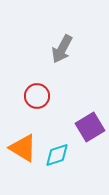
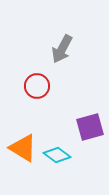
red circle: moved 10 px up
purple square: rotated 16 degrees clockwise
cyan diamond: rotated 56 degrees clockwise
